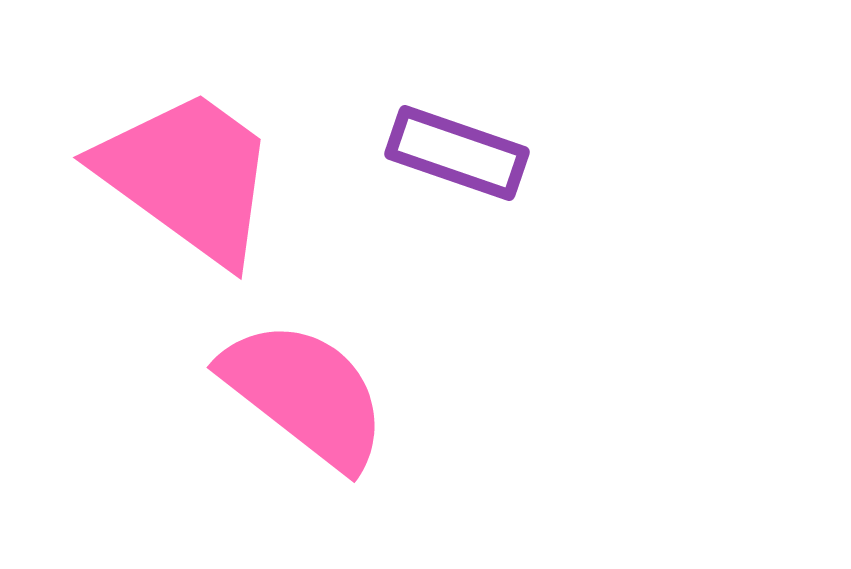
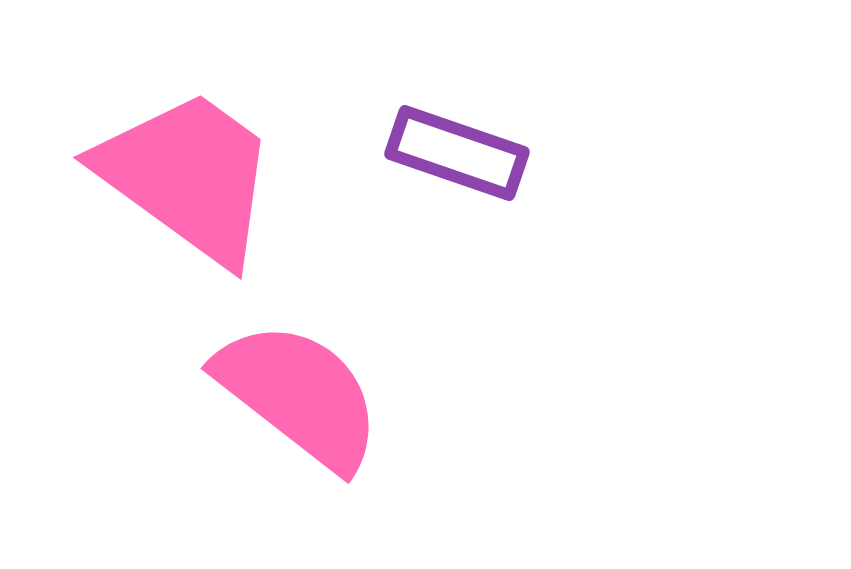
pink semicircle: moved 6 px left, 1 px down
